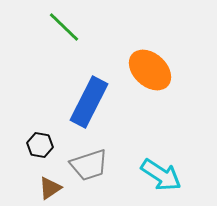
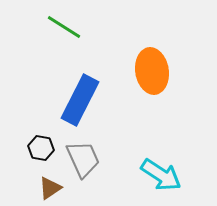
green line: rotated 12 degrees counterclockwise
orange ellipse: moved 2 px right, 1 px down; rotated 39 degrees clockwise
blue rectangle: moved 9 px left, 2 px up
black hexagon: moved 1 px right, 3 px down
gray trapezoid: moved 6 px left, 6 px up; rotated 96 degrees counterclockwise
